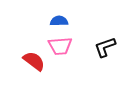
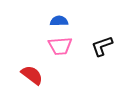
black L-shape: moved 3 px left, 1 px up
red semicircle: moved 2 px left, 14 px down
